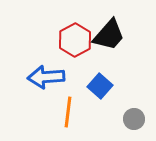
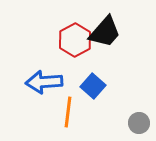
black trapezoid: moved 4 px left, 3 px up
blue arrow: moved 2 px left, 5 px down
blue square: moved 7 px left
gray circle: moved 5 px right, 4 px down
